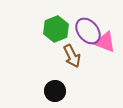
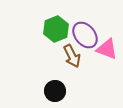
purple ellipse: moved 3 px left, 4 px down
pink triangle: moved 2 px right, 7 px down
